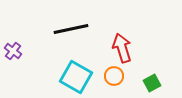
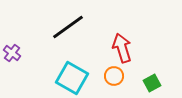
black line: moved 3 px left, 2 px up; rotated 24 degrees counterclockwise
purple cross: moved 1 px left, 2 px down
cyan square: moved 4 px left, 1 px down
